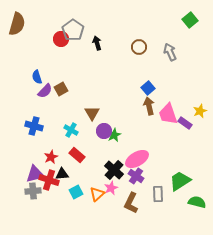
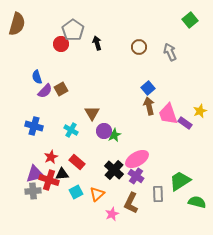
red circle: moved 5 px down
red rectangle: moved 7 px down
pink star: moved 1 px right, 26 px down
